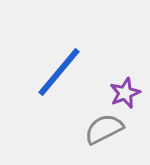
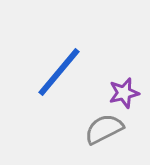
purple star: moved 1 px left; rotated 8 degrees clockwise
